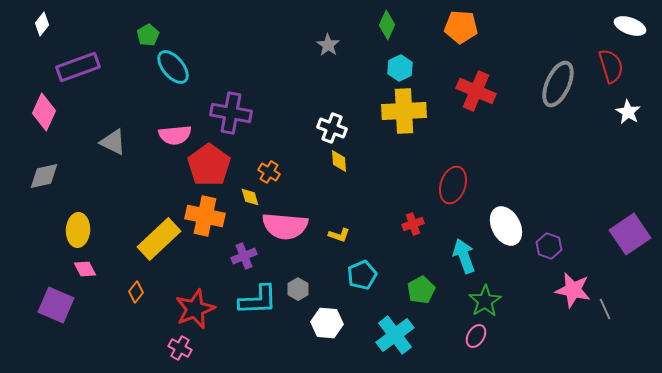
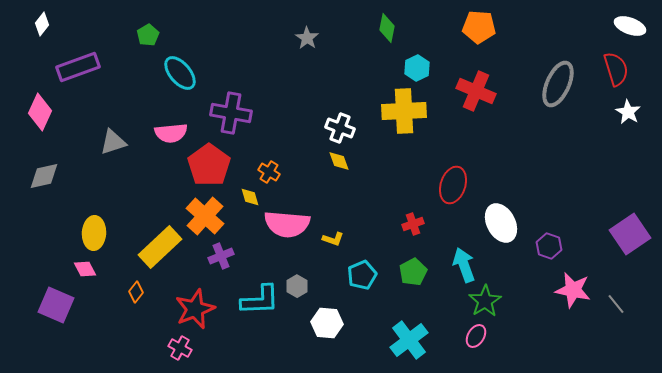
green diamond at (387, 25): moved 3 px down; rotated 12 degrees counterclockwise
orange pentagon at (461, 27): moved 18 px right
gray star at (328, 45): moved 21 px left, 7 px up
red semicircle at (611, 66): moved 5 px right, 3 px down
cyan ellipse at (173, 67): moved 7 px right, 6 px down
cyan hexagon at (400, 68): moved 17 px right
pink diamond at (44, 112): moved 4 px left
white cross at (332, 128): moved 8 px right
pink semicircle at (175, 135): moved 4 px left, 2 px up
gray triangle at (113, 142): rotated 44 degrees counterclockwise
yellow diamond at (339, 161): rotated 15 degrees counterclockwise
orange cross at (205, 216): rotated 30 degrees clockwise
pink semicircle at (285, 226): moved 2 px right, 2 px up
white ellipse at (506, 226): moved 5 px left, 3 px up
yellow ellipse at (78, 230): moved 16 px right, 3 px down
yellow L-shape at (339, 235): moved 6 px left, 4 px down
yellow rectangle at (159, 239): moved 1 px right, 8 px down
purple cross at (244, 256): moved 23 px left
cyan arrow at (464, 256): moved 9 px down
gray hexagon at (298, 289): moved 1 px left, 3 px up
green pentagon at (421, 290): moved 8 px left, 18 px up
cyan L-shape at (258, 300): moved 2 px right
gray line at (605, 309): moved 11 px right, 5 px up; rotated 15 degrees counterclockwise
cyan cross at (395, 335): moved 14 px right, 5 px down
